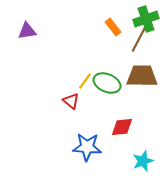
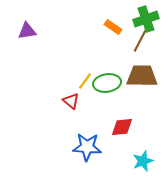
orange rectangle: rotated 18 degrees counterclockwise
brown line: moved 2 px right
green ellipse: rotated 32 degrees counterclockwise
